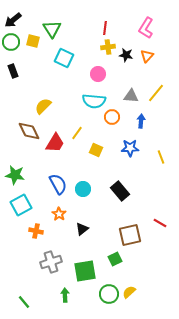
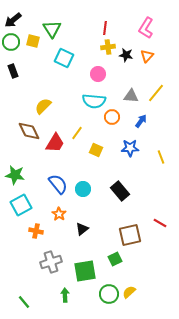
blue arrow at (141, 121): rotated 32 degrees clockwise
blue semicircle at (58, 184): rotated 10 degrees counterclockwise
